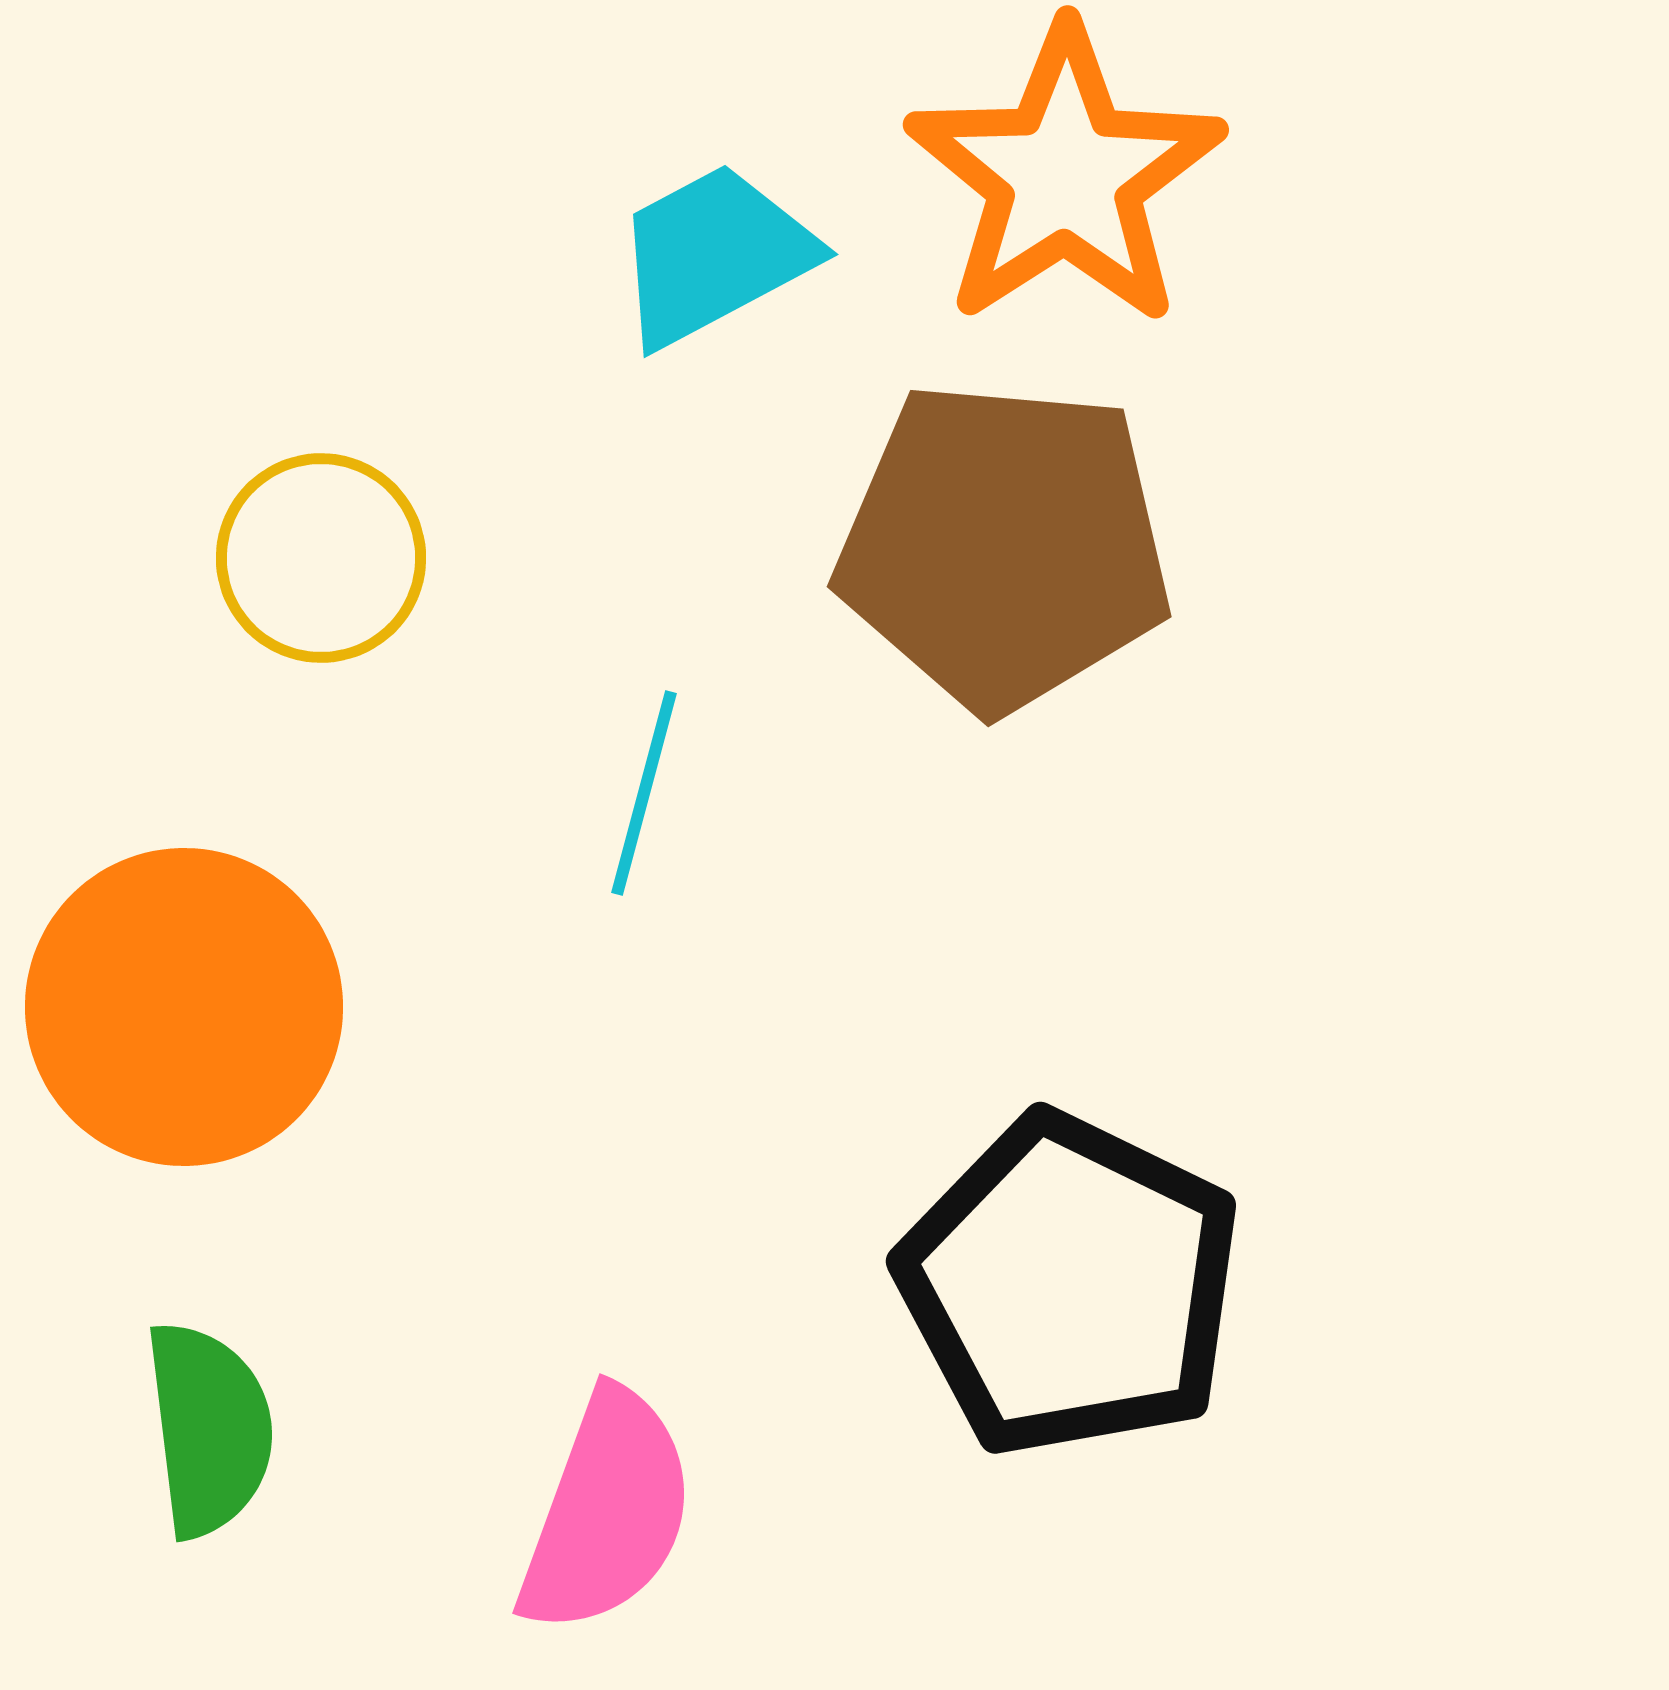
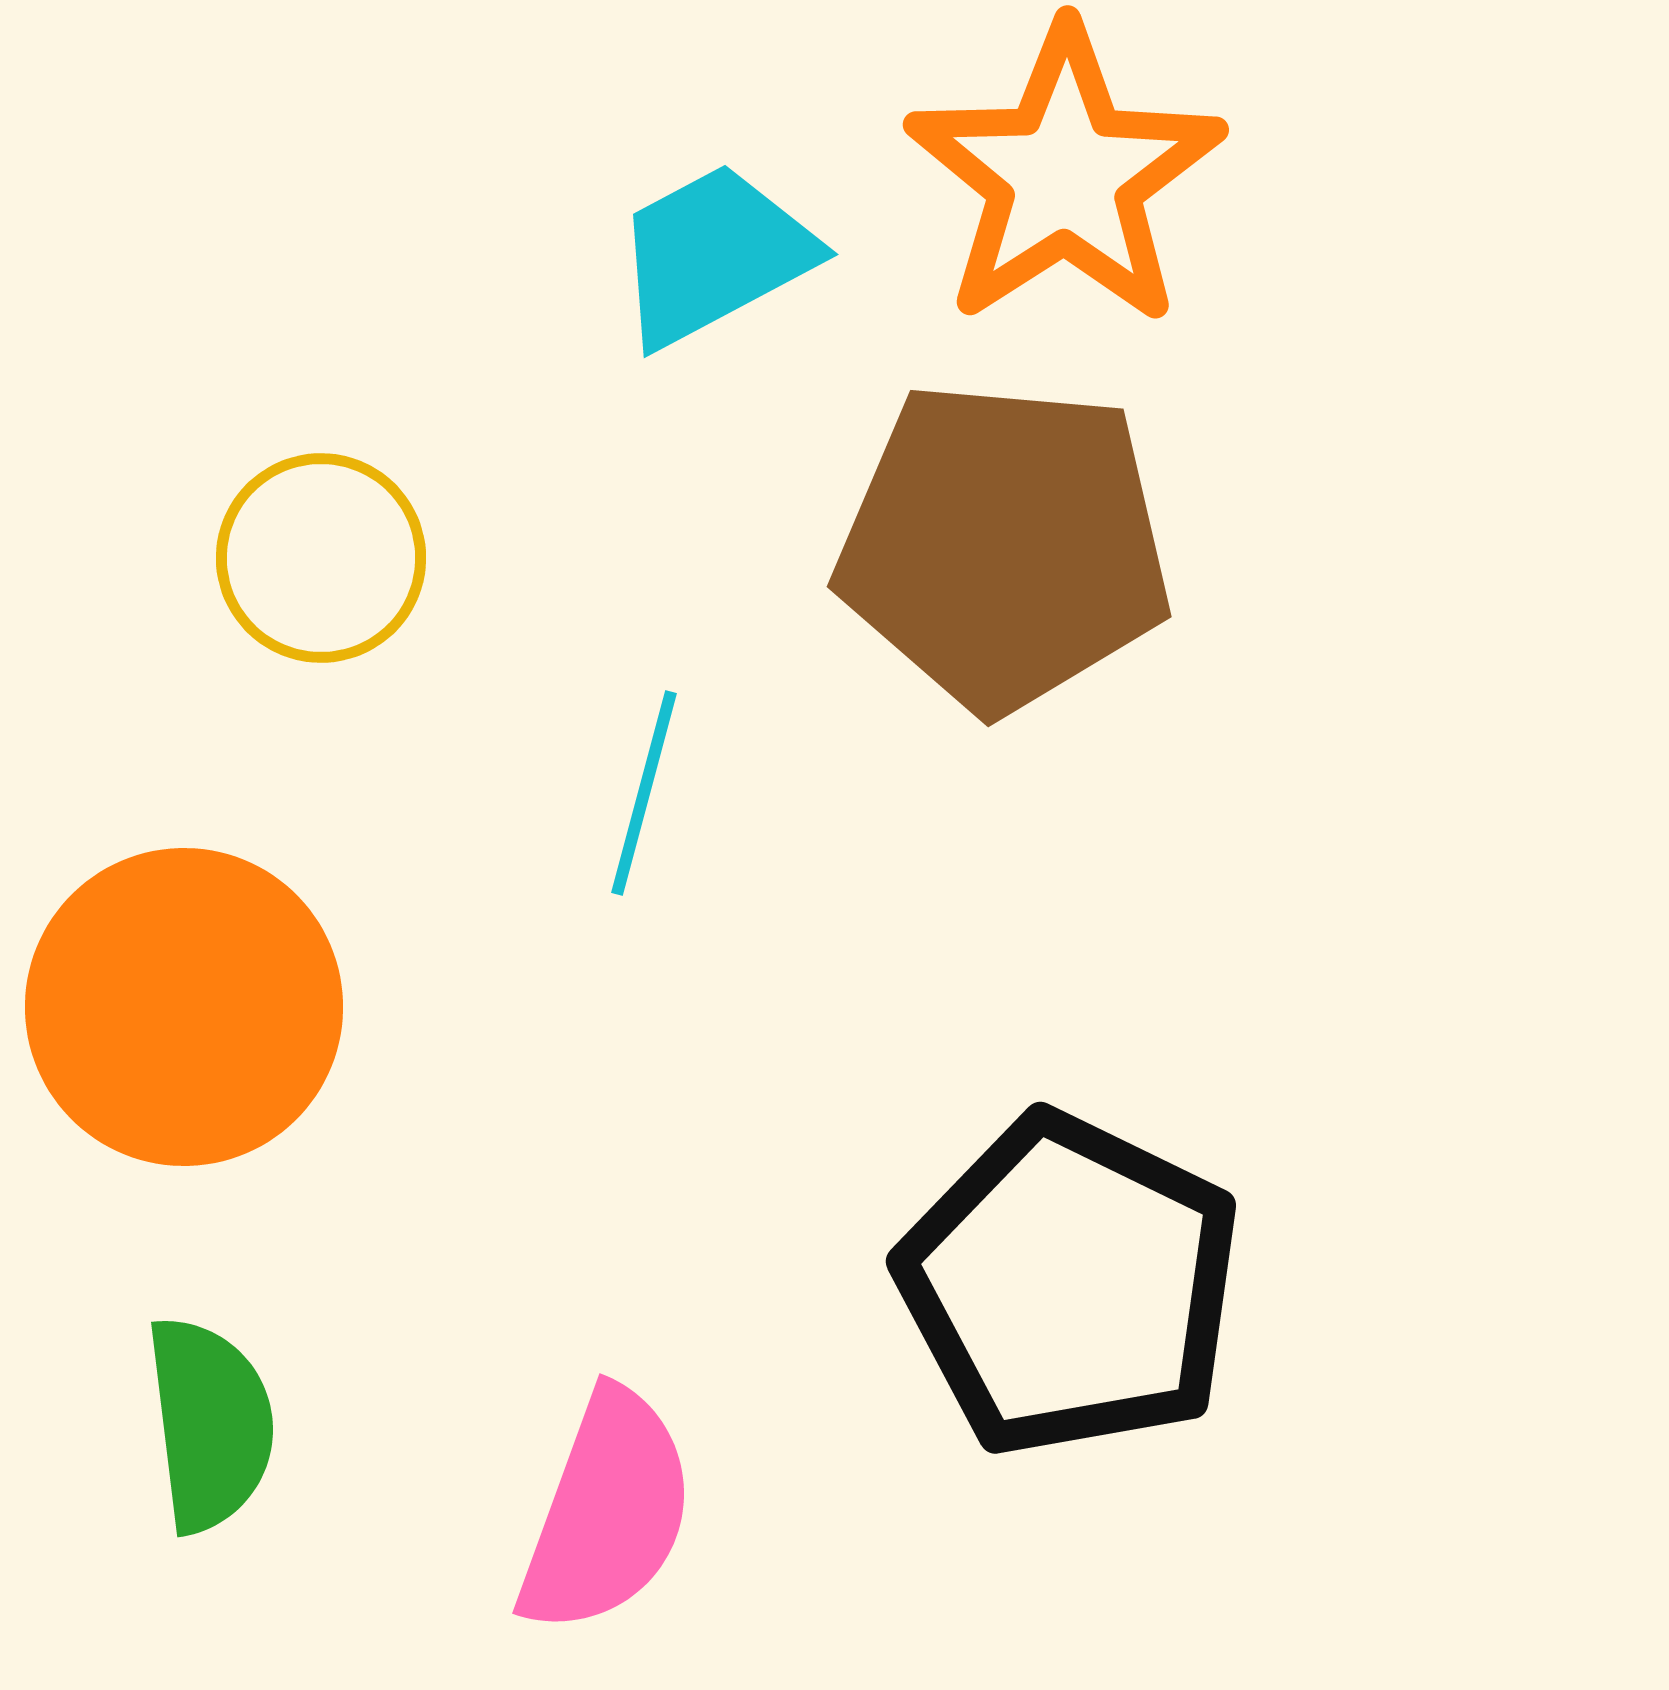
green semicircle: moved 1 px right, 5 px up
